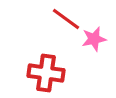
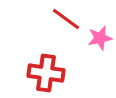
pink star: moved 6 px right, 1 px up
